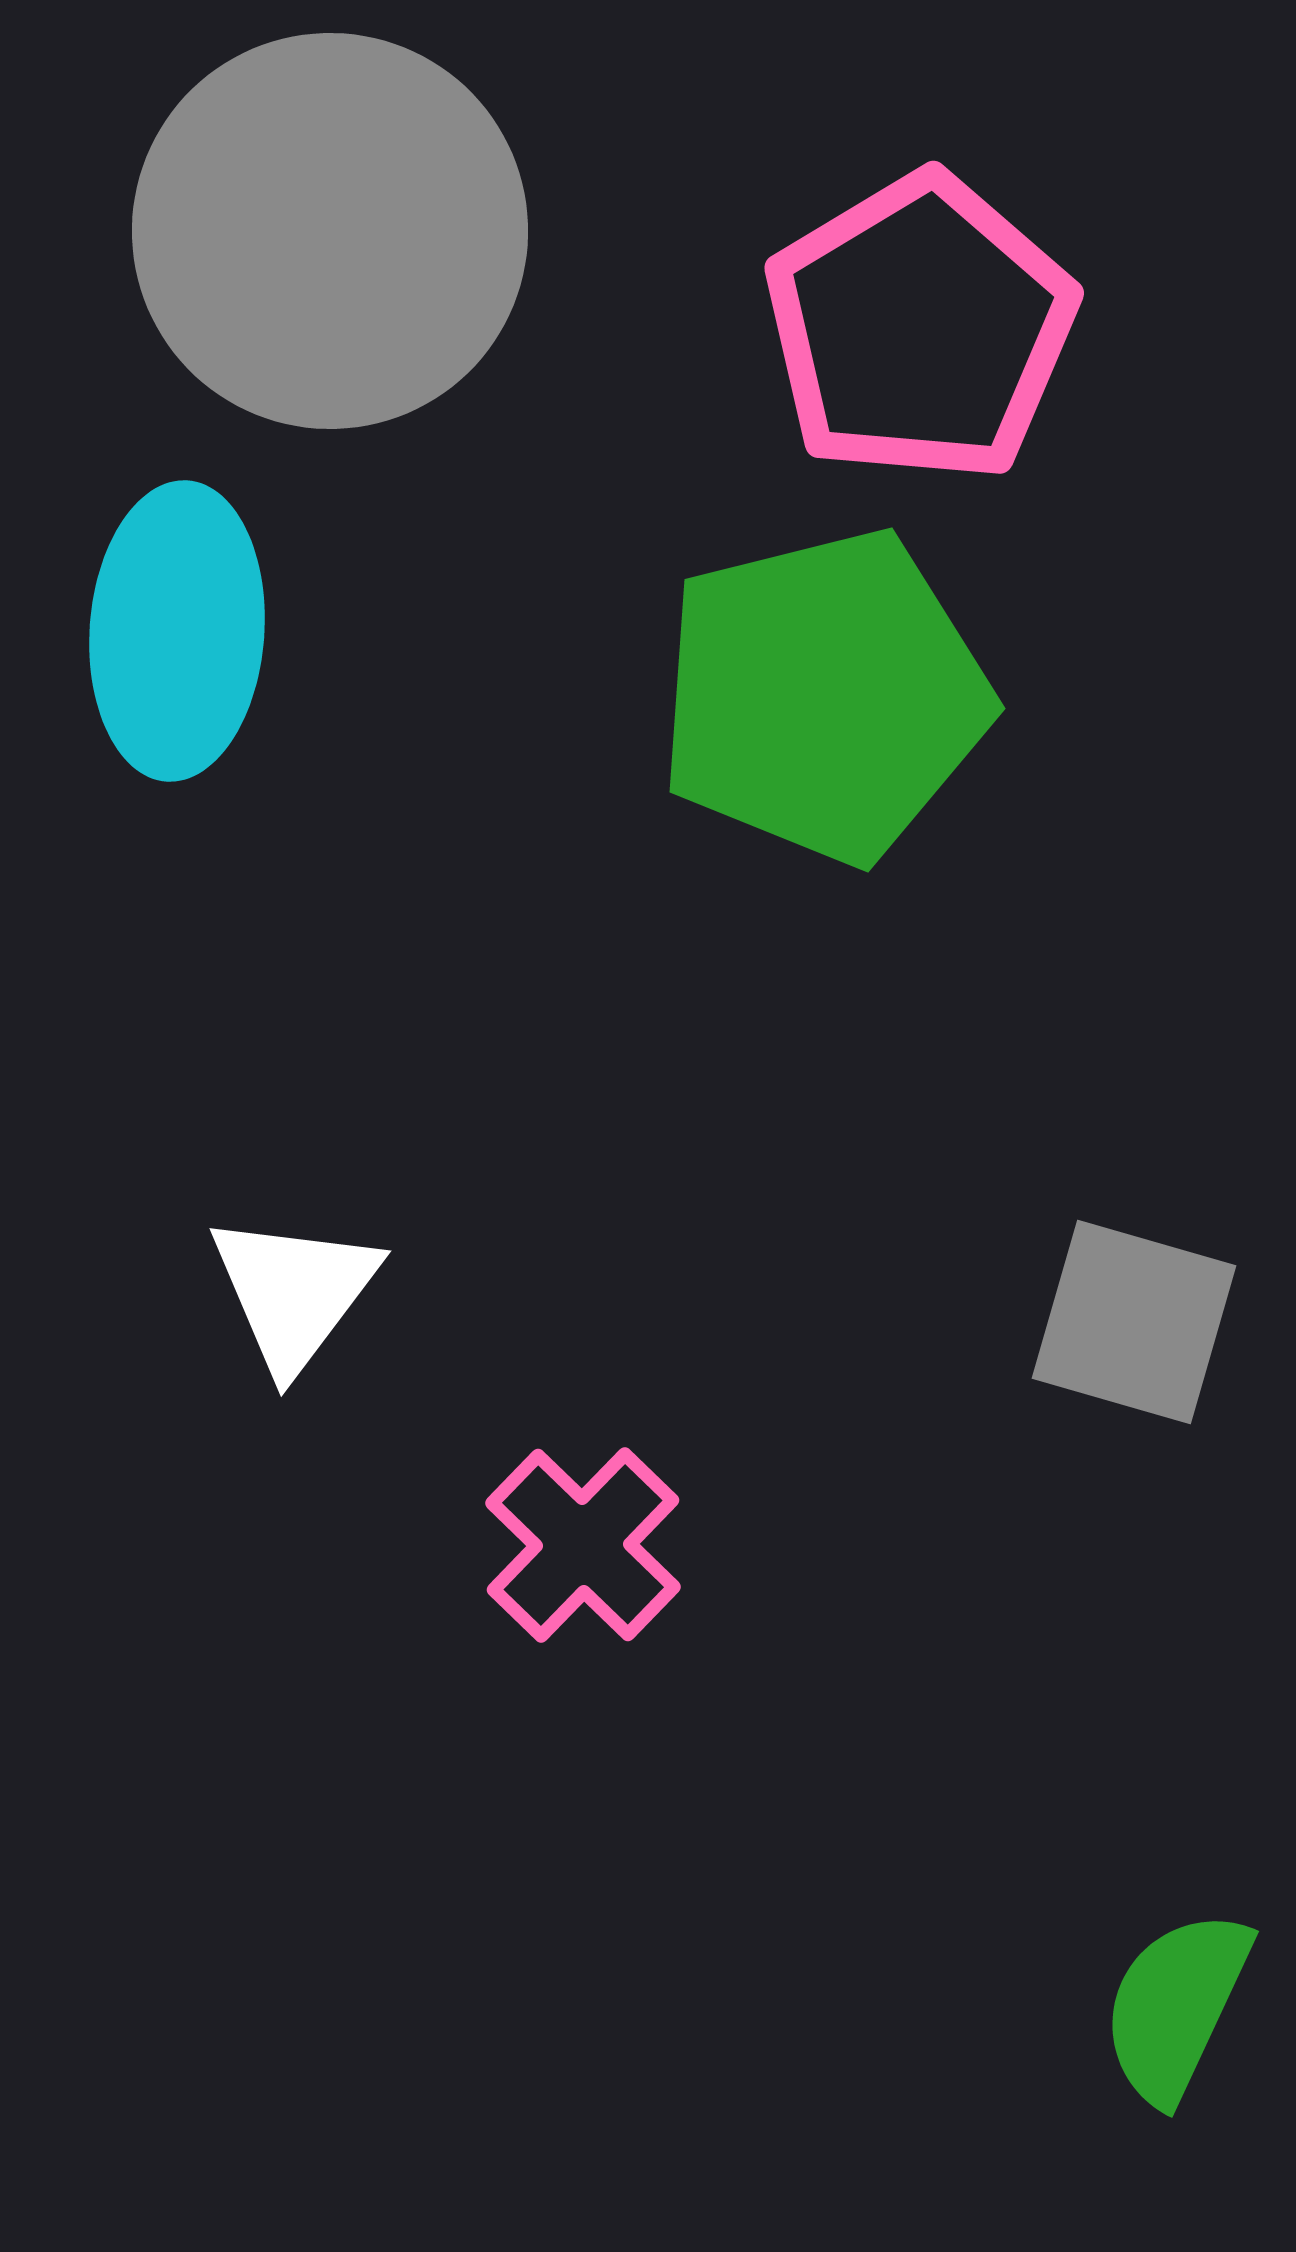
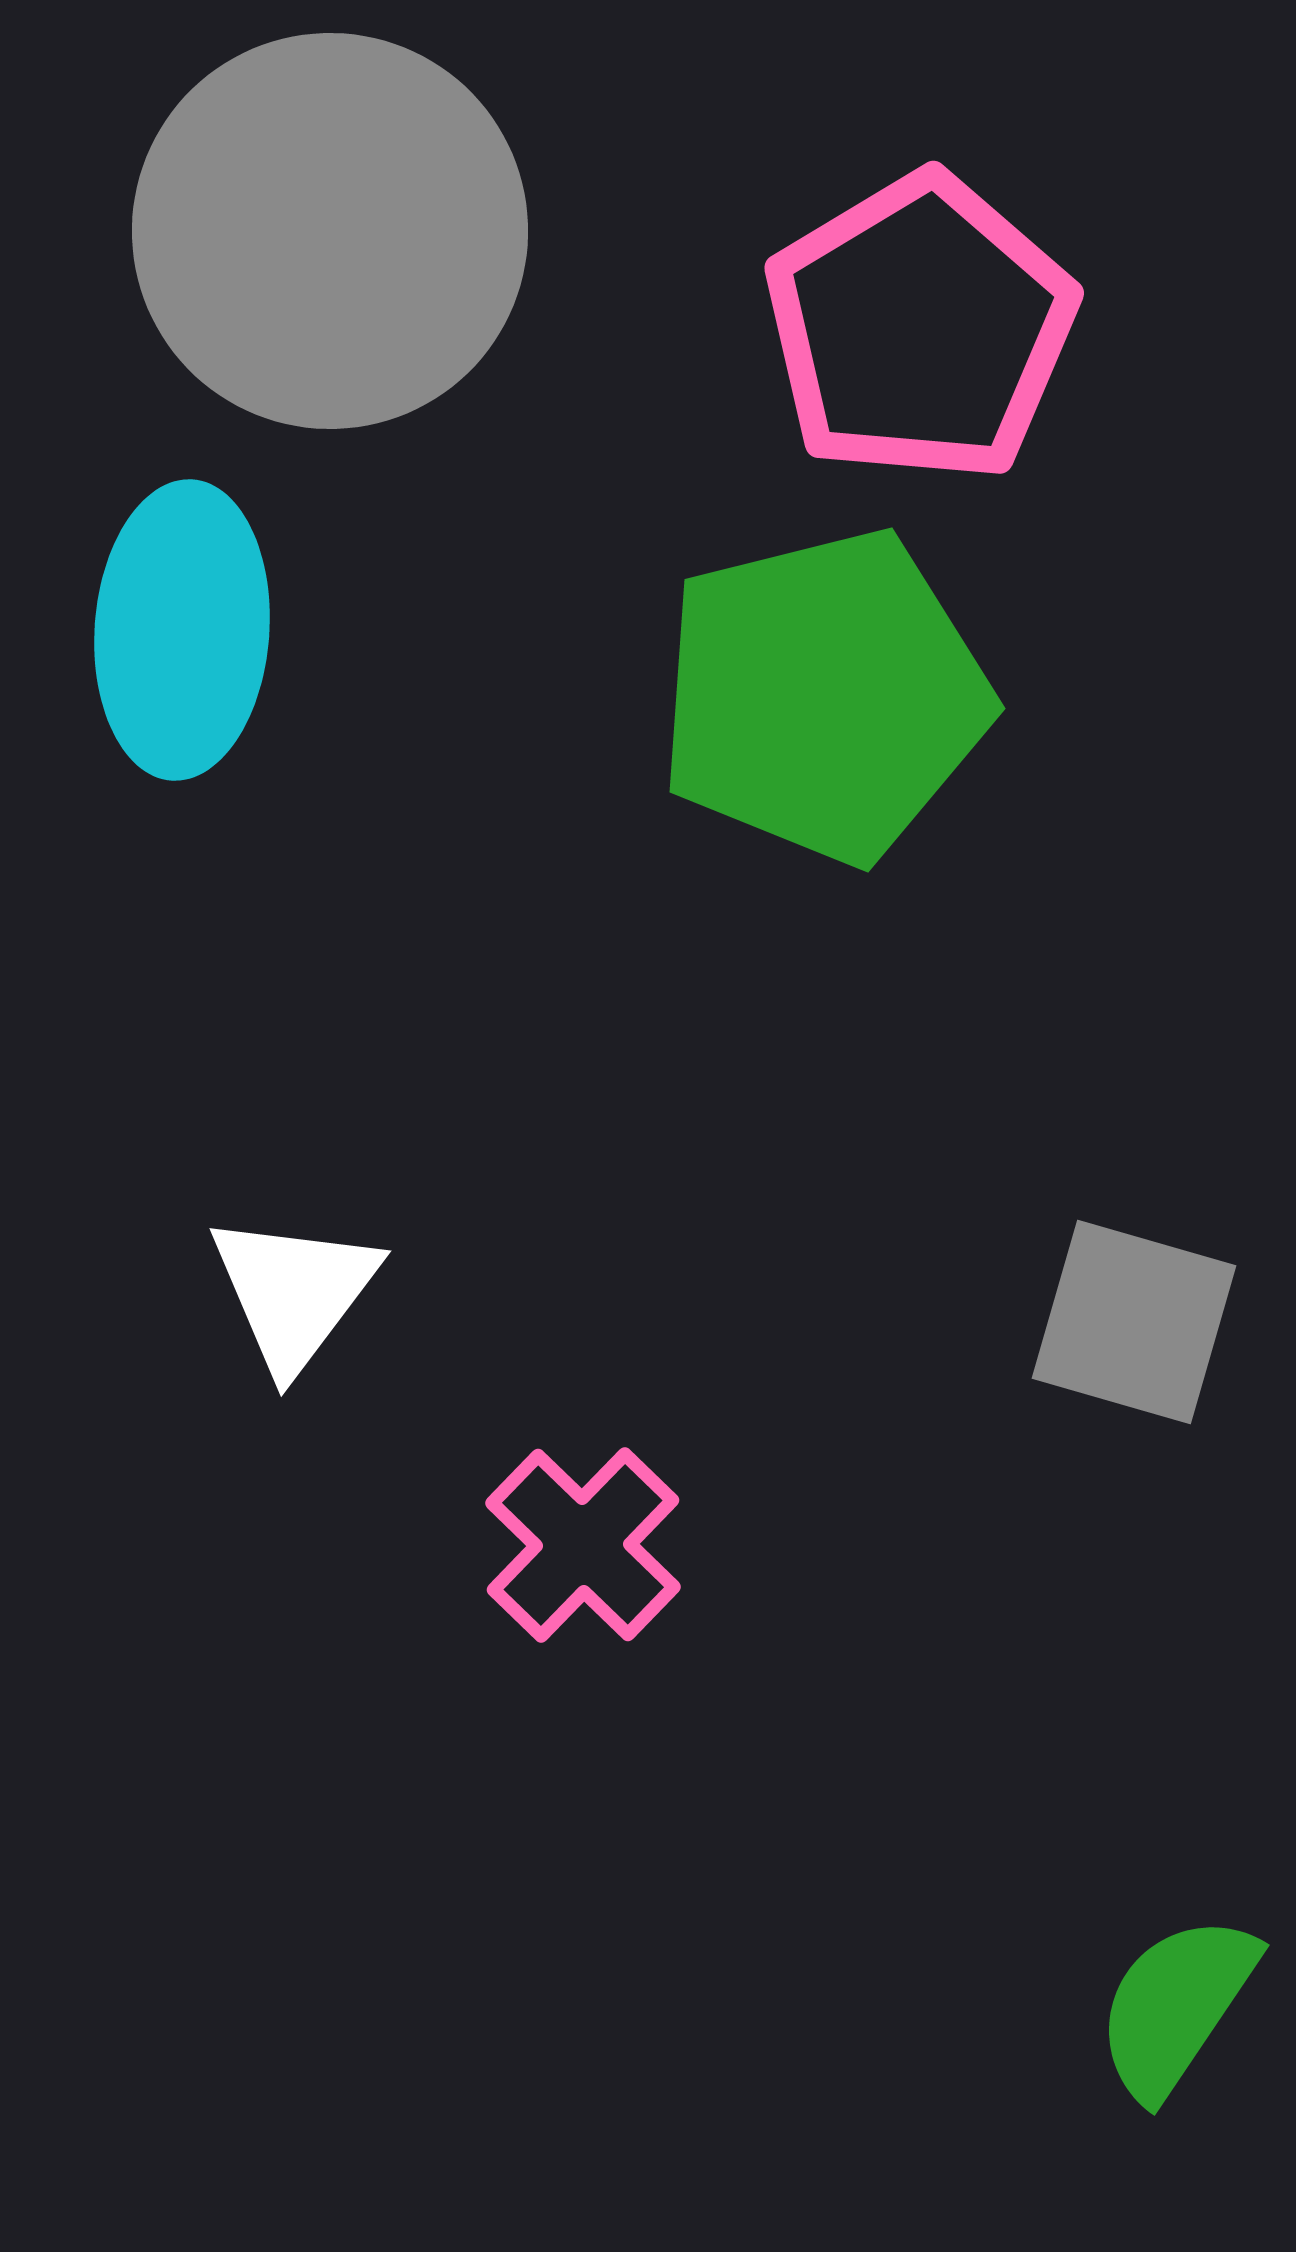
cyan ellipse: moved 5 px right, 1 px up
green semicircle: rotated 9 degrees clockwise
